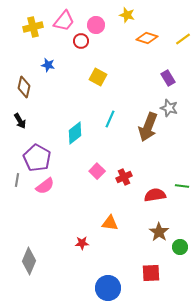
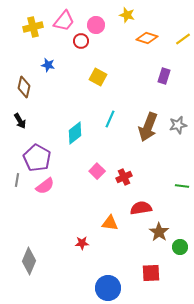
purple rectangle: moved 4 px left, 2 px up; rotated 49 degrees clockwise
gray star: moved 9 px right, 17 px down; rotated 30 degrees counterclockwise
red semicircle: moved 14 px left, 13 px down
